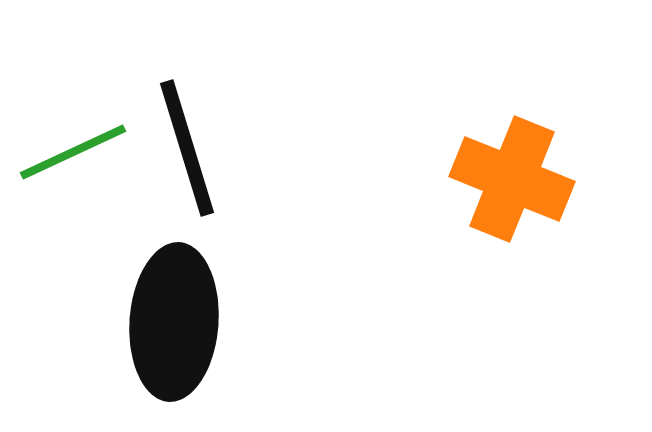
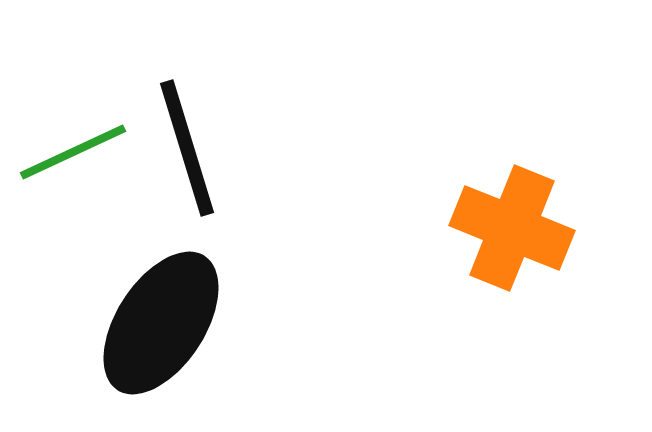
orange cross: moved 49 px down
black ellipse: moved 13 px left, 1 px down; rotated 29 degrees clockwise
